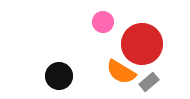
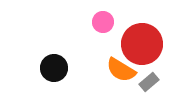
orange semicircle: moved 2 px up
black circle: moved 5 px left, 8 px up
